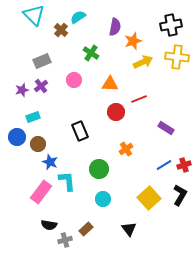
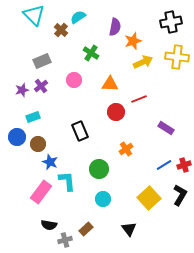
black cross: moved 3 px up
